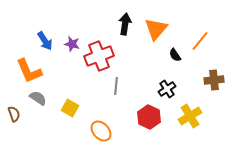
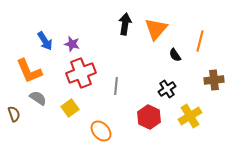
orange line: rotated 25 degrees counterclockwise
red cross: moved 18 px left, 17 px down
yellow square: rotated 24 degrees clockwise
